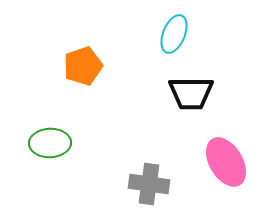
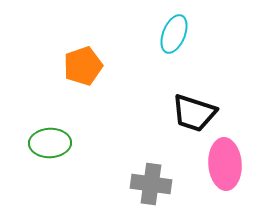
black trapezoid: moved 3 px right, 20 px down; rotated 18 degrees clockwise
pink ellipse: moved 1 px left, 2 px down; rotated 27 degrees clockwise
gray cross: moved 2 px right
